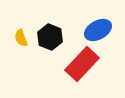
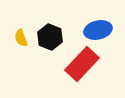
blue ellipse: rotated 16 degrees clockwise
